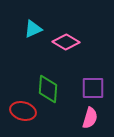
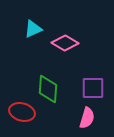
pink diamond: moved 1 px left, 1 px down
red ellipse: moved 1 px left, 1 px down
pink semicircle: moved 3 px left
